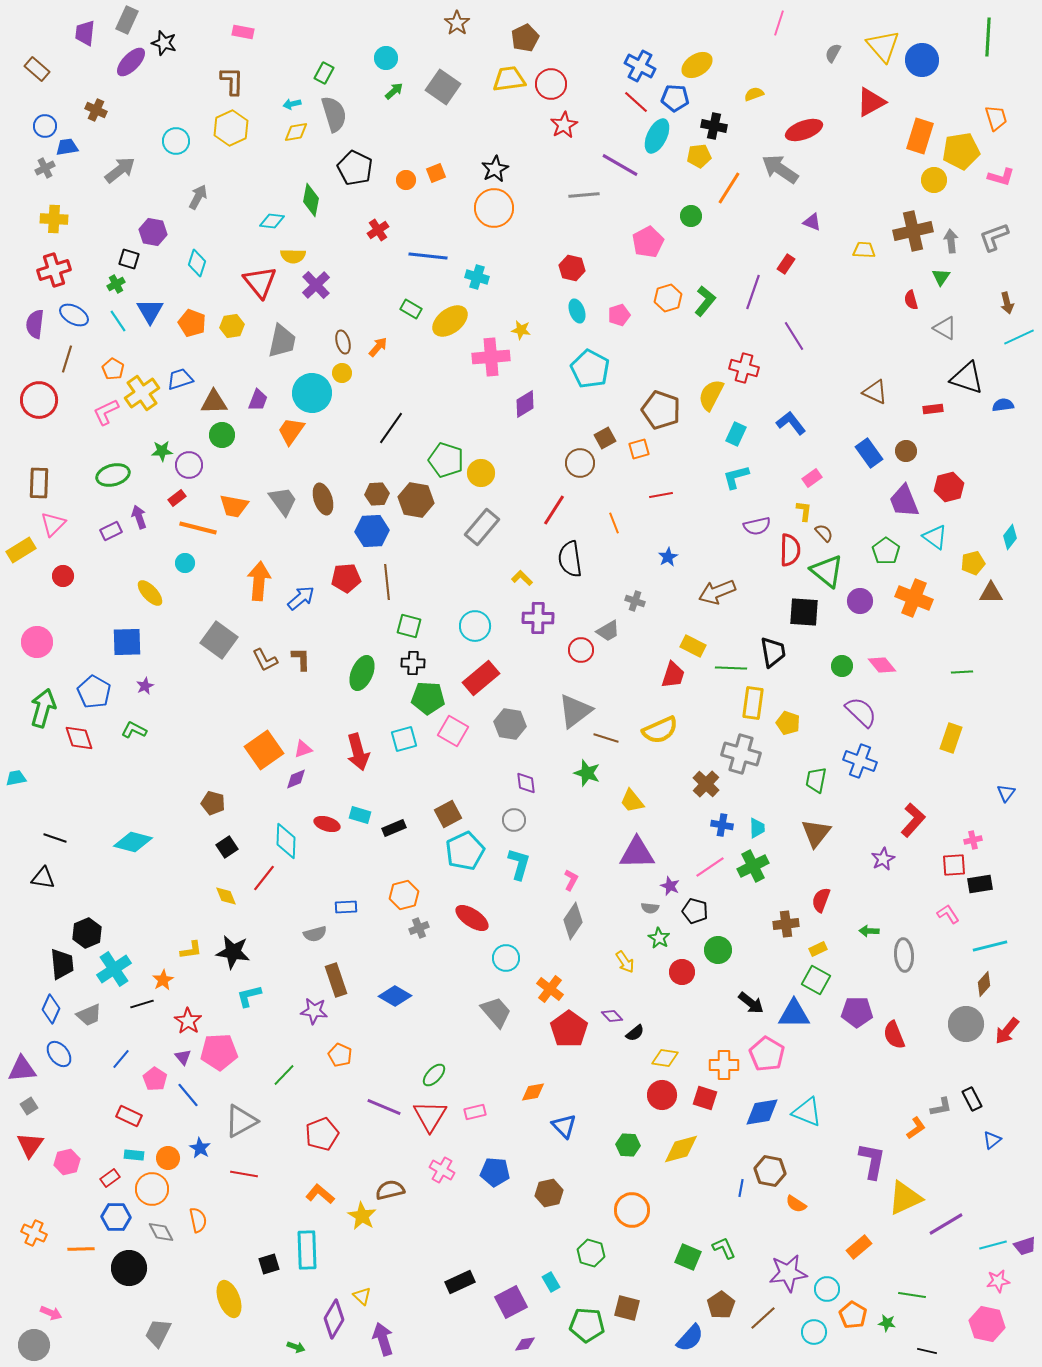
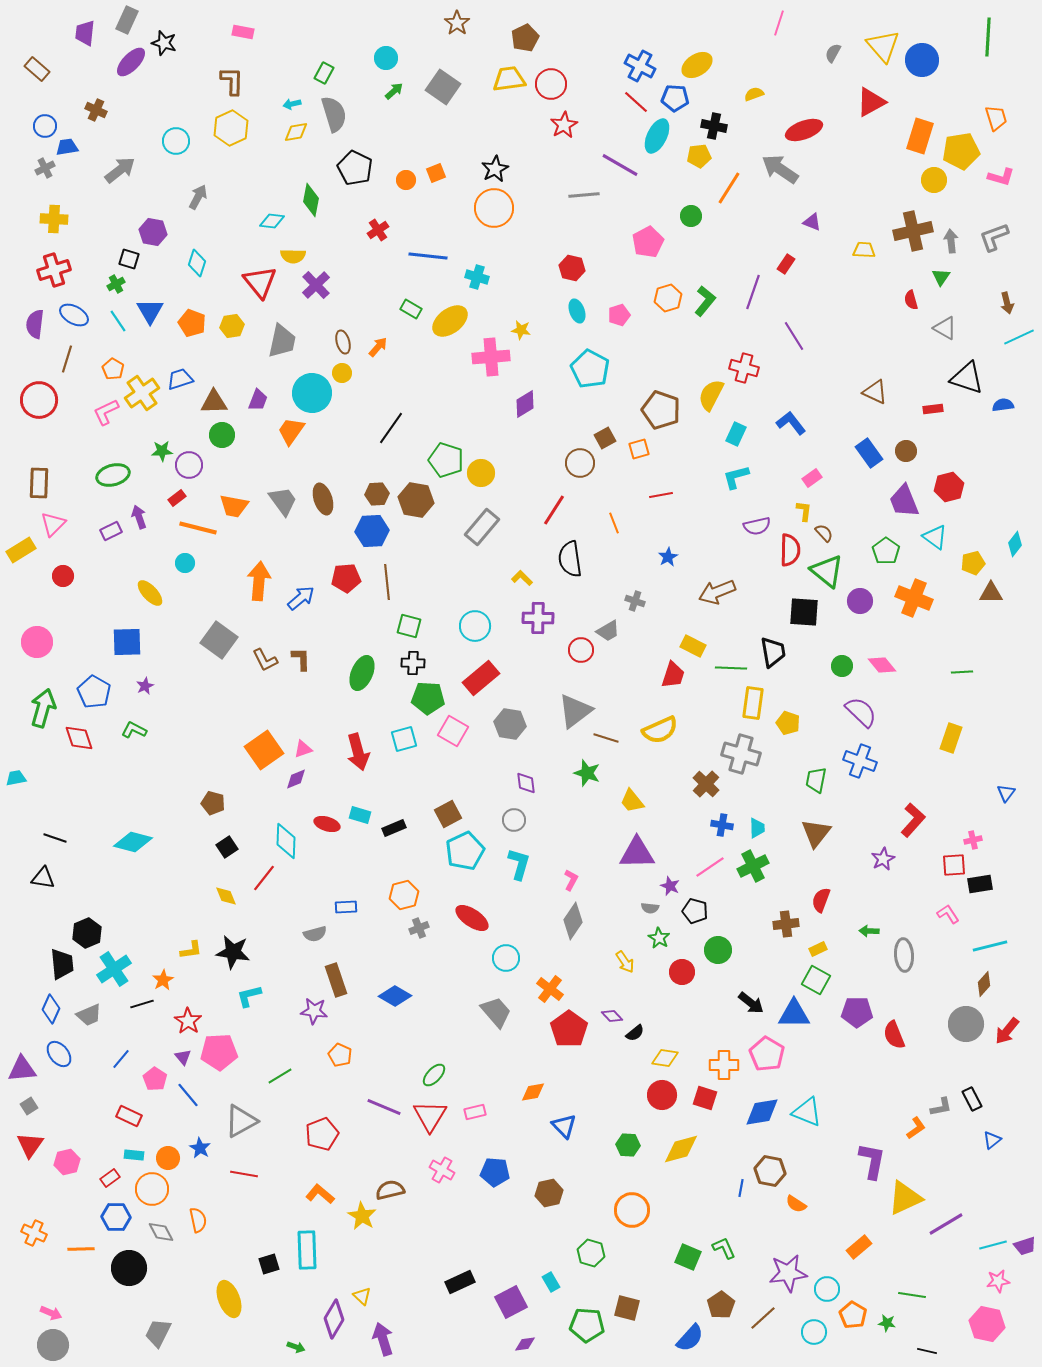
cyan diamond at (1010, 537): moved 5 px right, 7 px down
green line at (284, 1075): moved 4 px left, 1 px down; rotated 15 degrees clockwise
gray circle at (34, 1345): moved 19 px right
